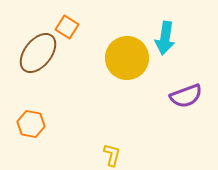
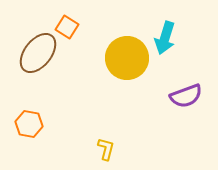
cyan arrow: rotated 8 degrees clockwise
orange hexagon: moved 2 px left
yellow L-shape: moved 6 px left, 6 px up
